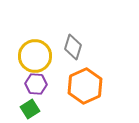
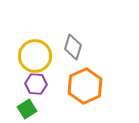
green square: moved 3 px left
